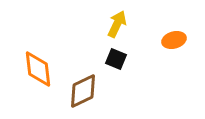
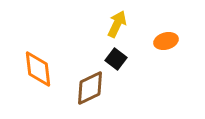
orange ellipse: moved 8 px left, 1 px down
black square: rotated 15 degrees clockwise
brown diamond: moved 7 px right, 3 px up
